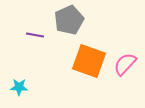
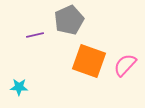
purple line: rotated 24 degrees counterclockwise
pink semicircle: moved 1 px down
